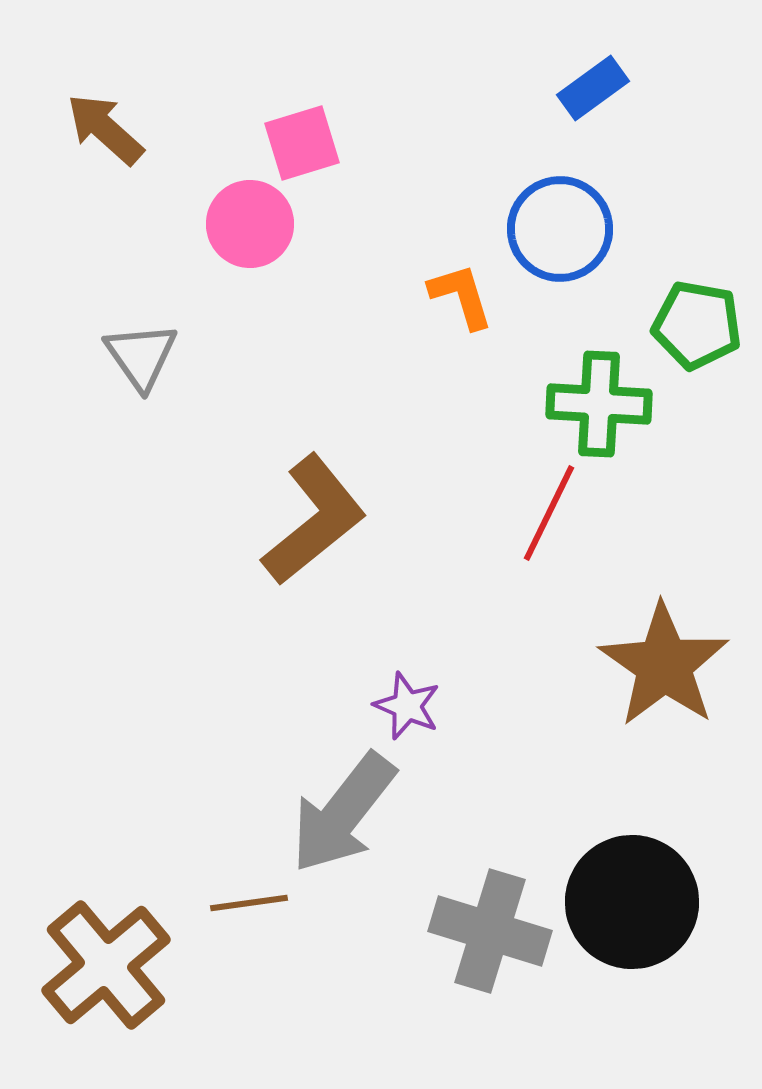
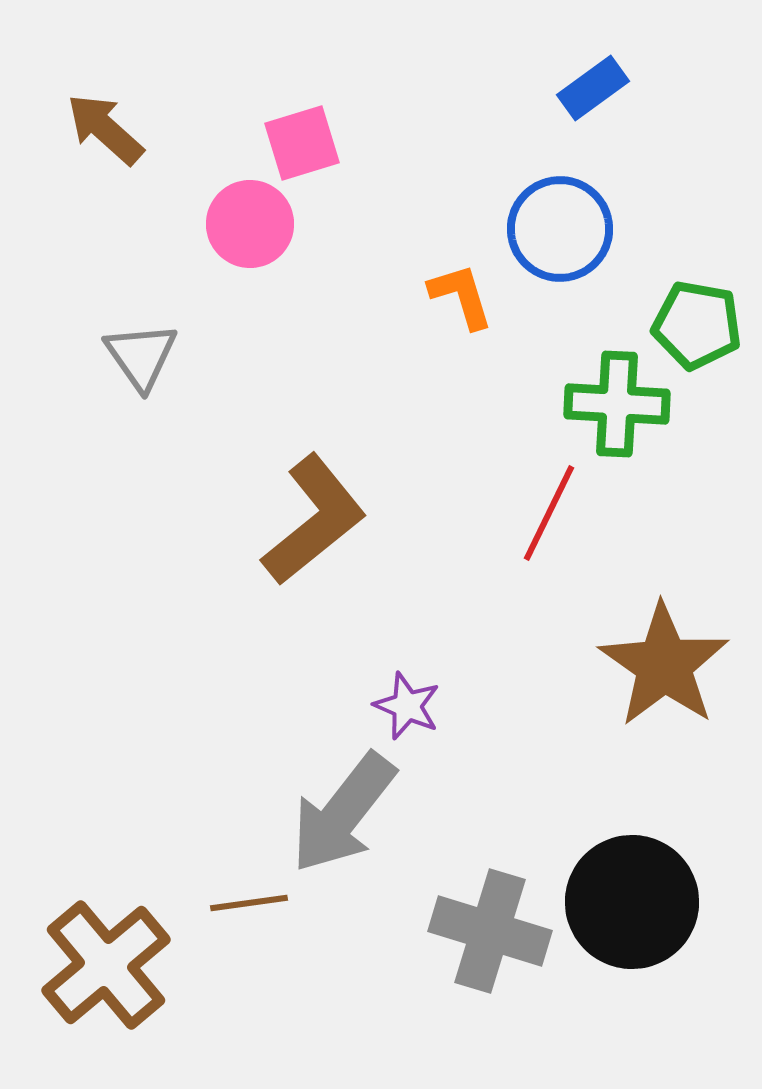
green cross: moved 18 px right
